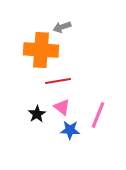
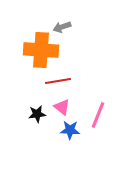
black star: rotated 24 degrees clockwise
